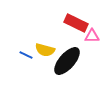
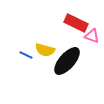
pink triangle: rotated 21 degrees clockwise
